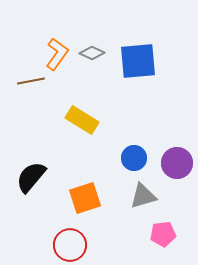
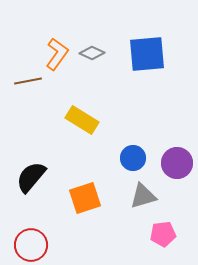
blue square: moved 9 px right, 7 px up
brown line: moved 3 px left
blue circle: moved 1 px left
red circle: moved 39 px left
